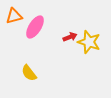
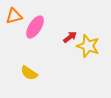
red arrow: rotated 16 degrees counterclockwise
yellow star: moved 1 px left, 4 px down
yellow semicircle: rotated 18 degrees counterclockwise
